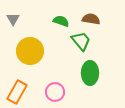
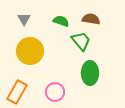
gray triangle: moved 11 px right
